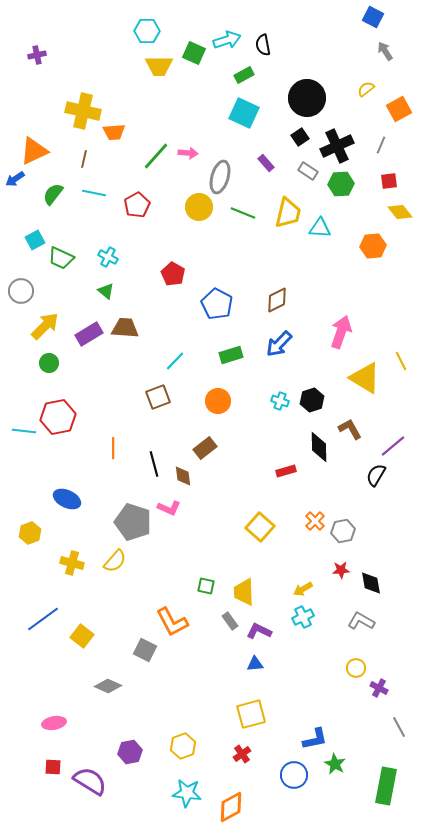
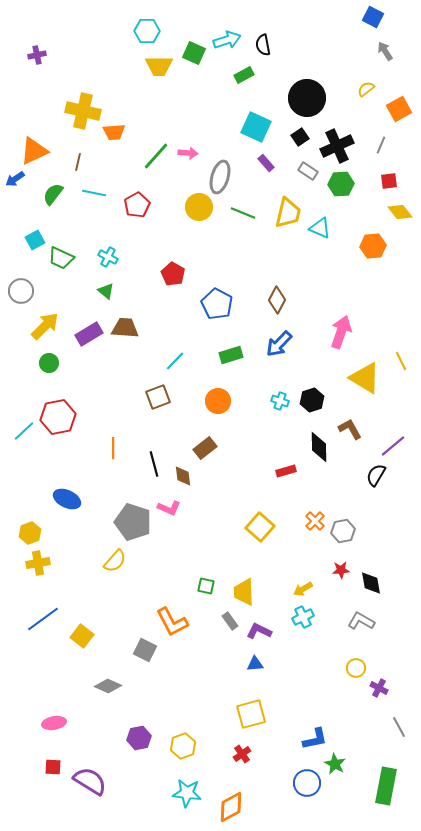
cyan square at (244, 113): moved 12 px right, 14 px down
brown line at (84, 159): moved 6 px left, 3 px down
cyan triangle at (320, 228): rotated 20 degrees clockwise
brown diamond at (277, 300): rotated 36 degrees counterclockwise
cyan line at (24, 431): rotated 50 degrees counterclockwise
yellow cross at (72, 563): moved 34 px left; rotated 25 degrees counterclockwise
purple hexagon at (130, 752): moved 9 px right, 14 px up
blue circle at (294, 775): moved 13 px right, 8 px down
